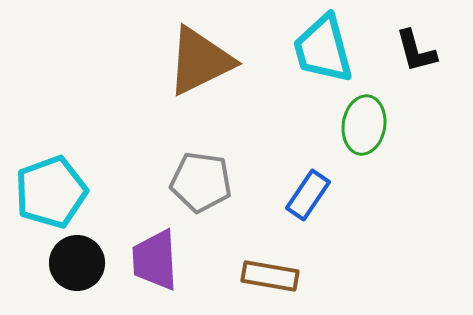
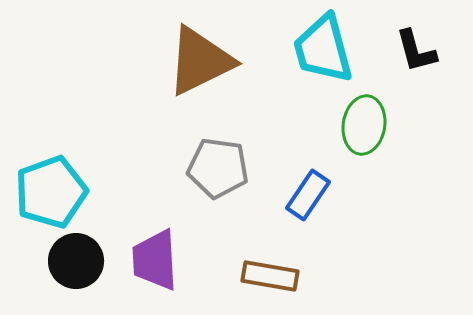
gray pentagon: moved 17 px right, 14 px up
black circle: moved 1 px left, 2 px up
